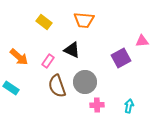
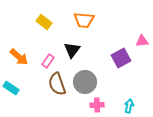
black triangle: rotated 42 degrees clockwise
brown semicircle: moved 2 px up
